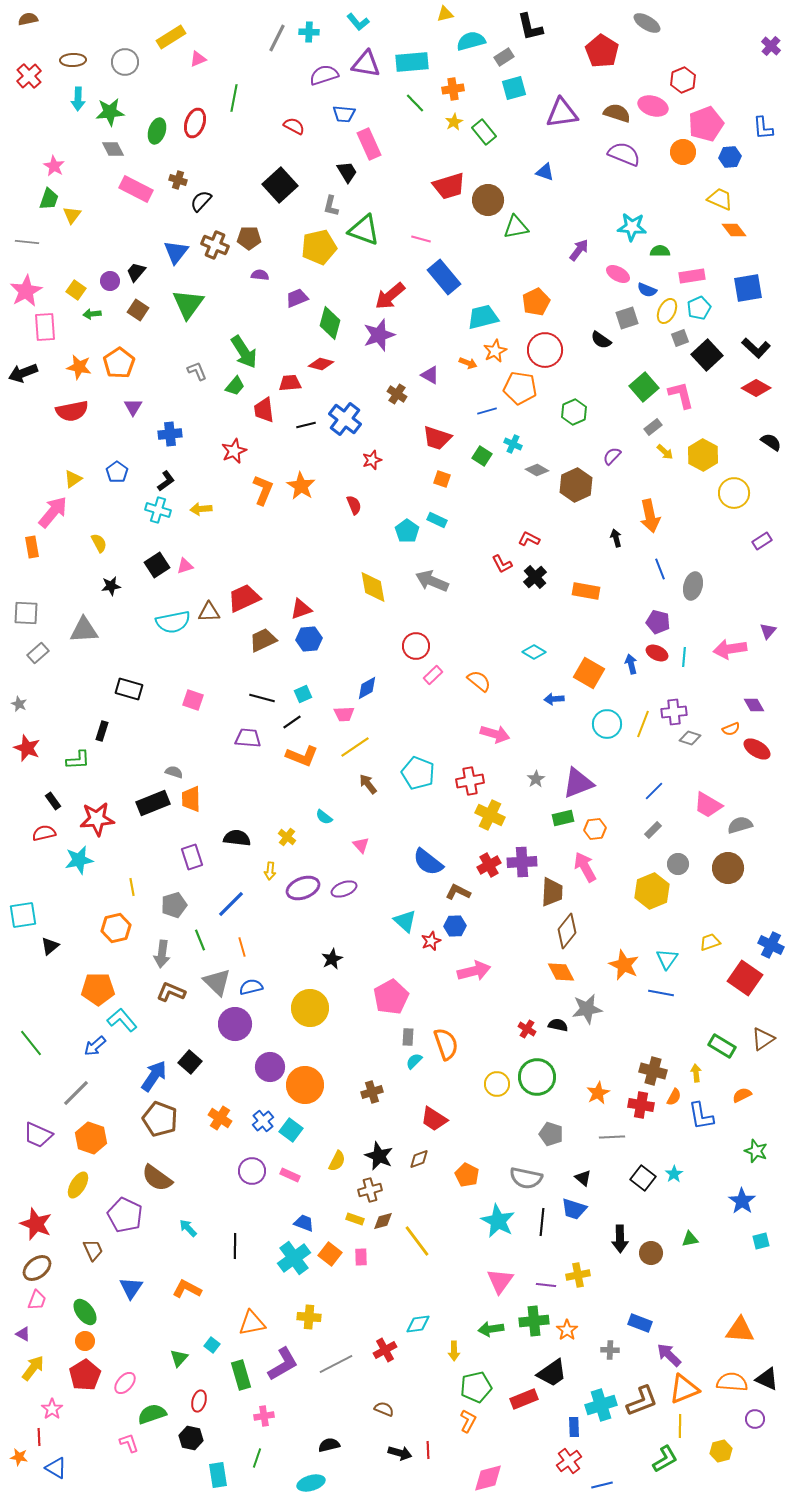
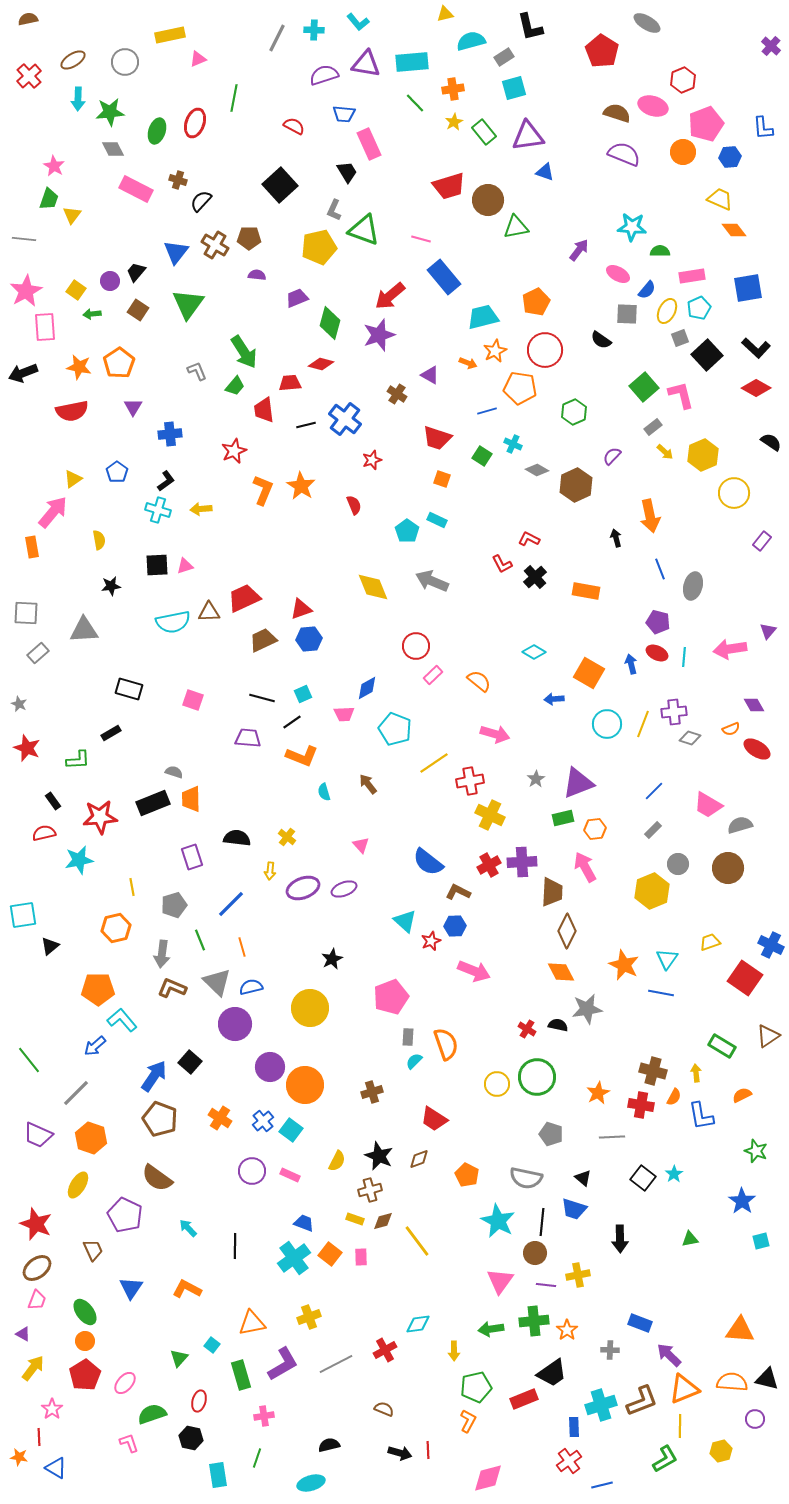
cyan cross at (309, 32): moved 5 px right, 2 px up
yellow rectangle at (171, 37): moved 1 px left, 2 px up; rotated 20 degrees clockwise
brown ellipse at (73, 60): rotated 30 degrees counterclockwise
purple triangle at (562, 113): moved 34 px left, 23 px down
gray L-shape at (331, 206): moved 3 px right, 4 px down; rotated 10 degrees clockwise
gray line at (27, 242): moved 3 px left, 3 px up
brown cross at (215, 245): rotated 8 degrees clockwise
purple semicircle at (260, 275): moved 3 px left
blue semicircle at (647, 290): rotated 72 degrees counterclockwise
gray square at (627, 318): moved 4 px up; rotated 20 degrees clockwise
yellow hexagon at (703, 455): rotated 8 degrees clockwise
purple rectangle at (762, 541): rotated 18 degrees counterclockwise
yellow semicircle at (99, 543): moved 3 px up; rotated 18 degrees clockwise
black square at (157, 565): rotated 30 degrees clockwise
yellow diamond at (373, 587): rotated 12 degrees counterclockwise
black rectangle at (102, 731): moved 9 px right, 2 px down; rotated 42 degrees clockwise
yellow line at (355, 747): moved 79 px right, 16 px down
cyan pentagon at (418, 773): moved 23 px left, 44 px up
cyan semicircle at (324, 817): moved 25 px up; rotated 36 degrees clockwise
red star at (97, 819): moved 3 px right, 2 px up
brown diamond at (567, 931): rotated 12 degrees counterclockwise
pink arrow at (474, 971): rotated 36 degrees clockwise
brown L-shape at (171, 992): moved 1 px right, 4 px up
pink pentagon at (391, 997): rotated 8 degrees clockwise
brown triangle at (763, 1039): moved 5 px right, 3 px up
green line at (31, 1043): moved 2 px left, 17 px down
brown circle at (651, 1253): moved 116 px left
yellow cross at (309, 1317): rotated 25 degrees counterclockwise
black triangle at (767, 1379): rotated 10 degrees counterclockwise
